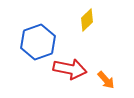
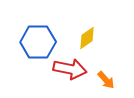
yellow diamond: moved 18 px down; rotated 10 degrees clockwise
blue hexagon: rotated 20 degrees clockwise
